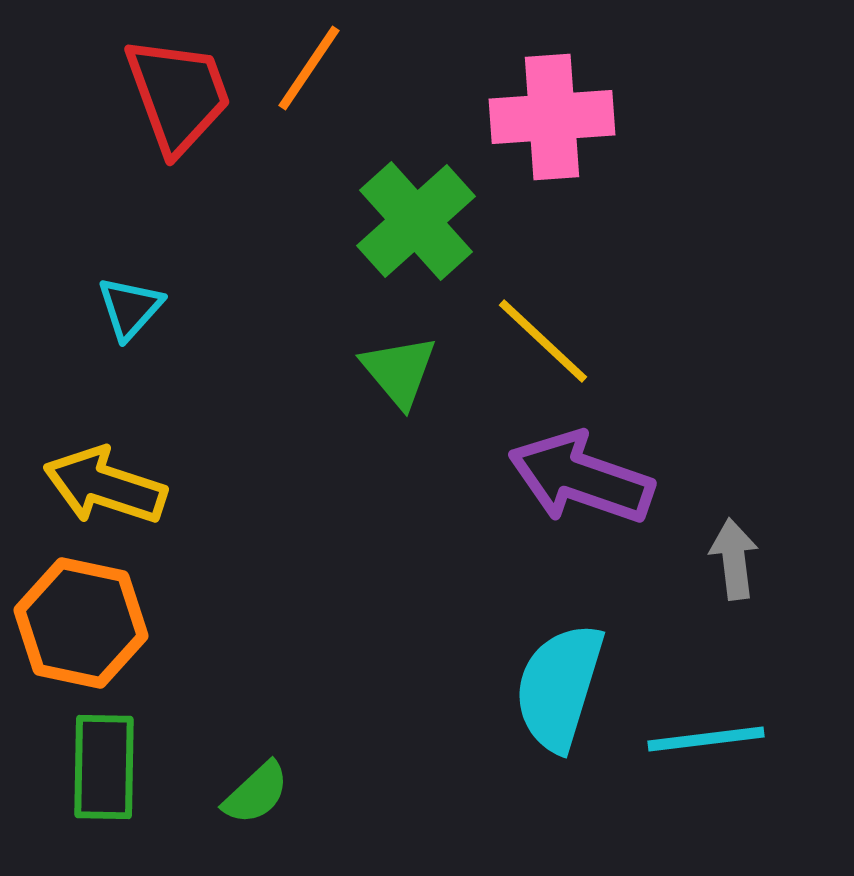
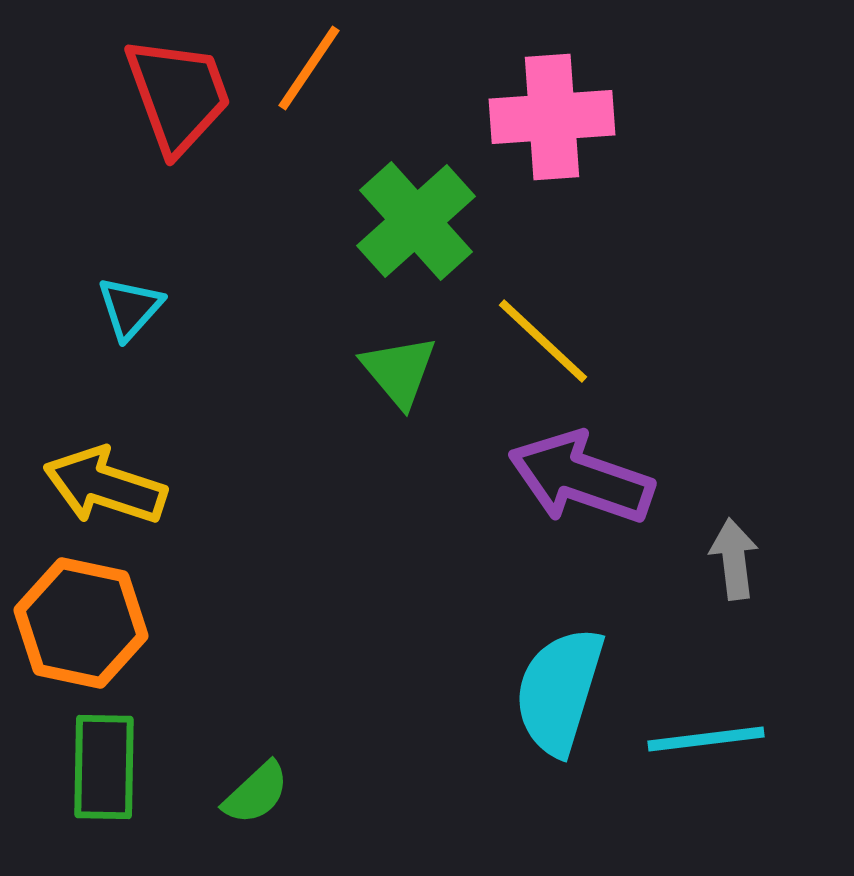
cyan semicircle: moved 4 px down
